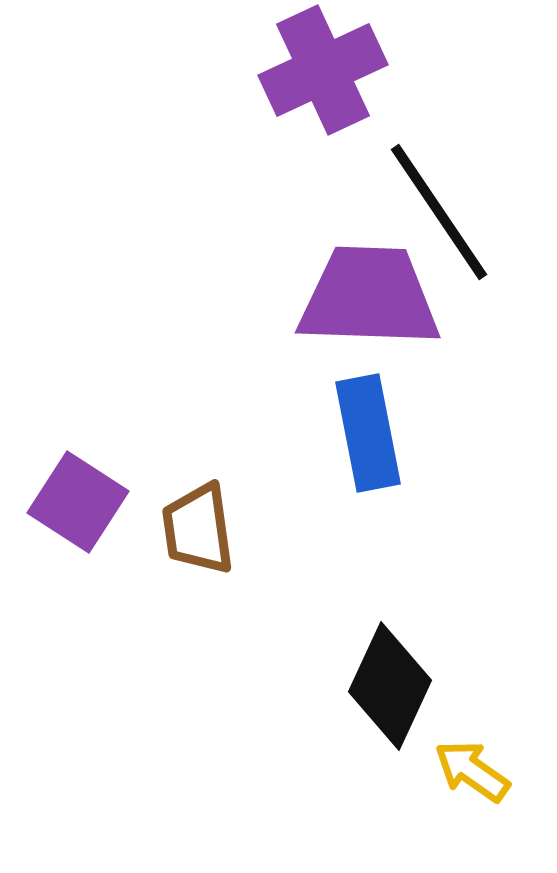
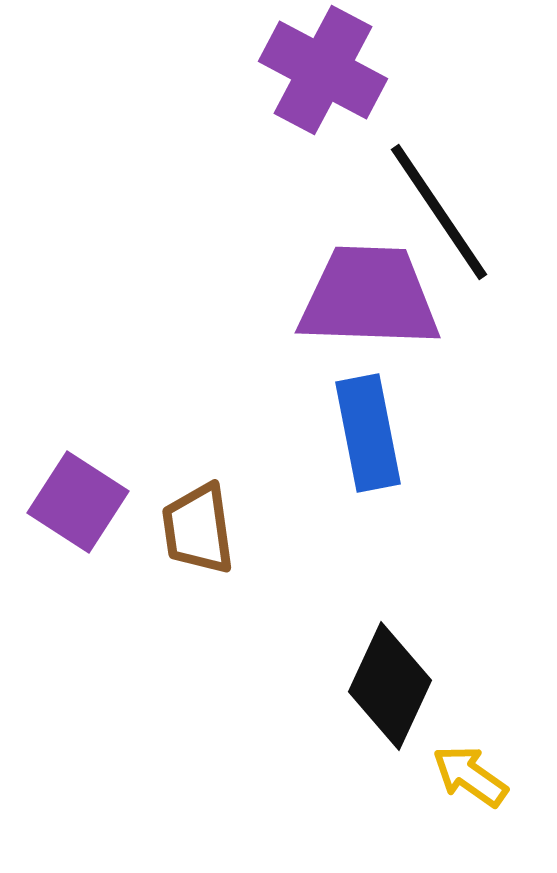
purple cross: rotated 37 degrees counterclockwise
yellow arrow: moved 2 px left, 5 px down
